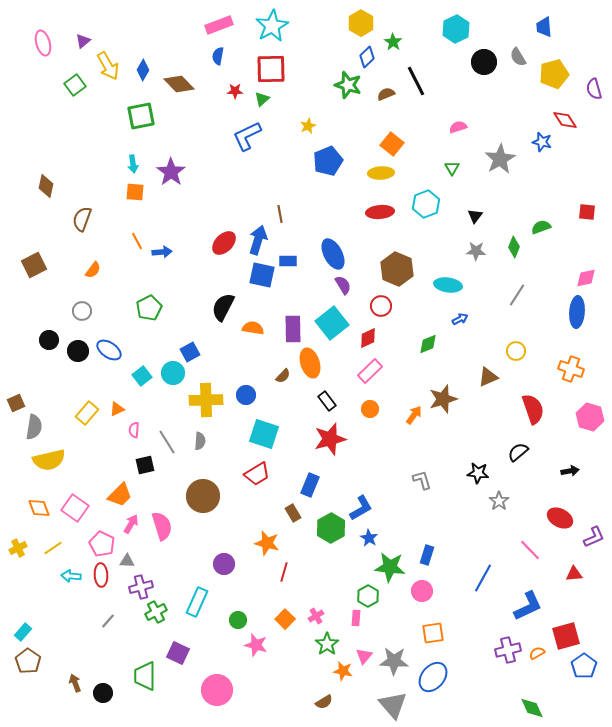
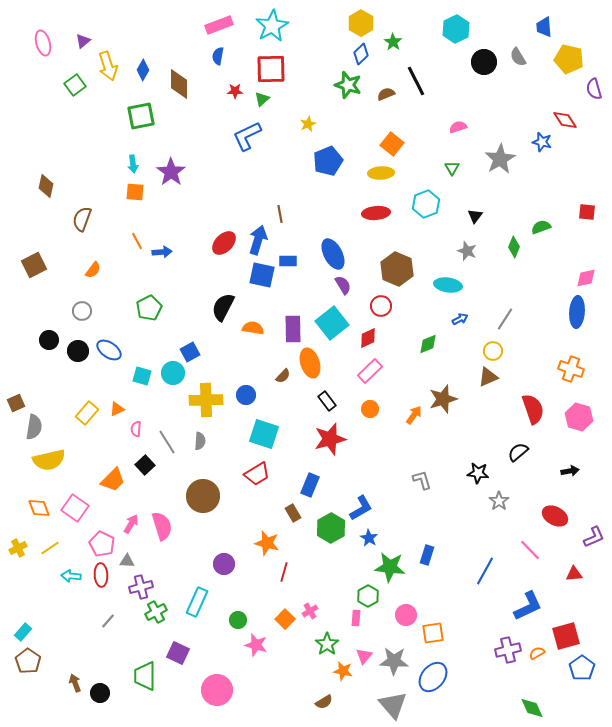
blue diamond at (367, 57): moved 6 px left, 3 px up
yellow arrow at (108, 66): rotated 12 degrees clockwise
yellow pentagon at (554, 74): moved 15 px right, 15 px up; rotated 28 degrees clockwise
brown diamond at (179, 84): rotated 44 degrees clockwise
yellow star at (308, 126): moved 2 px up
red ellipse at (380, 212): moved 4 px left, 1 px down
gray star at (476, 251): moved 9 px left; rotated 18 degrees clockwise
gray line at (517, 295): moved 12 px left, 24 px down
yellow circle at (516, 351): moved 23 px left
cyan square at (142, 376): rotated 36 degrees counterclockwise
pink hexagon at (590, 417): moved 11 px left
pink semicircle at (134, 430): moved 2 px right, 1 px up
black square at (145, 465): rotated 30 degrees counterclockwise
orange trapezoid at (120, 495): moved 7 px left, 15 px up
red ellipse at (560, 518): moved 5 px left, 2 px up
yellow line at (53, 548): moved 3 px left
blue line at (483, 578): moved 2 px right, 7 px up
pink circle at (422, 591): moved 16 px left, 24 px down
pink cross at (316, 616): moved 6 px left, 5 px up
blue pentagon at (584, 666): moved 2 px left, 2 px down
black circle at (103, 693): moved 3 px left
